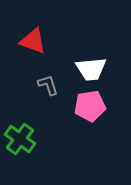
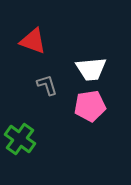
gray L-shape: moved 1 px left
